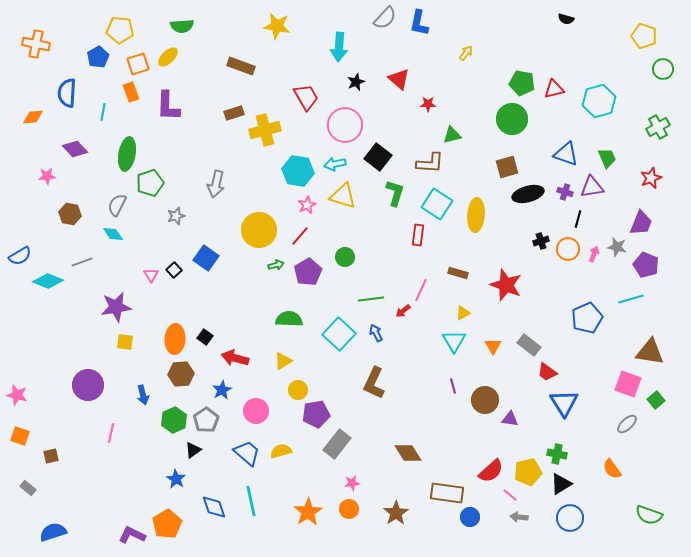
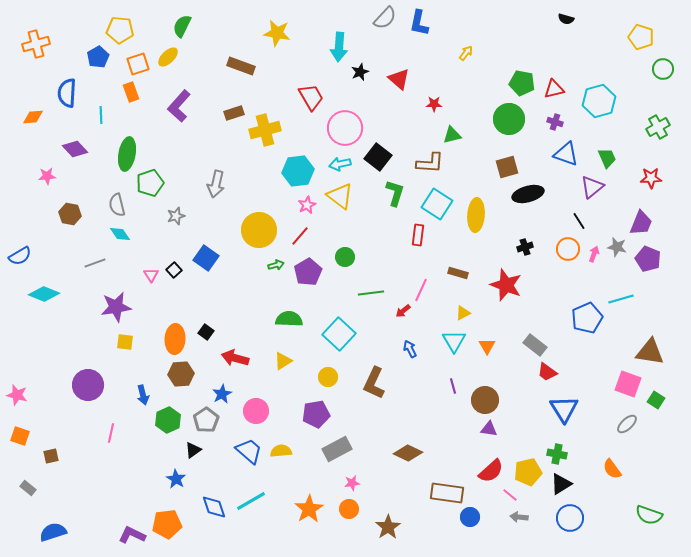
green semicircle at (182, 26): rotated 120 degrees clockwise
yellow star at (277, 26): moved 7 px down
yellow pentagon at (644, 36): moved 3 px left, 1 px down
orange cross at (36, 44): rotated 28 degrees counterclockwise
black star at (356, 82): moved 4 px right, 10 px up
red trapezoid at (306, 97): moved 5 px right
red star at (428, 104): moved 6 px right
purple L-shape at (168, 106): moved 11 px right; rotated 40 degrees clockwise
cyan line at (103, 112): moved 2 px left, 3 px down; rotated 12 degrees counterclockwise
green circle at (512, 119): moved 3 px left
pink circle at (345, 125): moved 3 px down
cyan arrow at (335, 164): moved 5 px right
cyan hexagon at (298, 171): rotated 16 degrees counterclockwise
red star at (651, 178): rotated 20 degrees clockwise
purple triangle at (592, 187): rotated 30 degrees counterclockwise
purple cross at (565, 192): moved 10 px left, 70 px up
yellow triangle at (343, 196): moved 3 px left; rotated 20 degrees clockwise
gray semicircle at (117, 205): rotated 40 degrees counterclockwise
black line at (578, 219): moved 1 px right, 2 px down; rotated 48 degrees counterclockwise
cyan diamond at (113, 234): moved 7 px right
black cross at (541, 241): moved 16 px left, 6 px down
gray line at (82, 262): moved 13 px right, 1 px down
purple pentagon at (646, 265): moved 2 px right, 6 px up
cyan diamond at (48, 281): moved 4 px left, 13 px down
green line at (371, 299): moved 6 px up
cyan line at (631, 299): moved 10 px left
blue arrow at (376, 333): moved 34 px right, 16 px down
black square at (205, 337): moved 1 px right, 5 px up
gray rectangle at (529, 345): moved 6 px right
orange triangle at (493, 346): moved 6 px left
blue star at (222, 390): moved 4 px down
yellow circle at (298, 390): moved 30 px right, 13 px up
green square at (656, 400): rotated 18 degrees counterclockwise
blue triangle at (564, 403): moved 6 px down
purple triangle at (510, 419): moved 21 px left, 10 px down
green hexagon at (174, 420): moved 6 px left
gray rectangle at (337, 444): moved 5 px down; rotated 24 degrees clockwise
yellow semicircle at (281, 451): rotated 10 degrees clockwise
blue trapezoid at (247, 453): moved 2 px right, 2 px up
brown diamond at (408, 453): rotated 32 degrees counterclockwise
cyan line at (251, 501): rotated 72 degrees clockwise
orange star at (308, 512): moved 1 px right, 3 px up
brown star at (396, 513): moved 8 px left, 14 px down
orange pentagon at (167, 524): rotated 24 degrees clockwise
